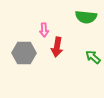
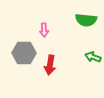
green semicircle: moved 3 px down
red arrow: moved 7 px left, 18 px down
green arrow: rotated 21 degrees counterclockwise
